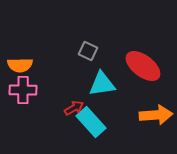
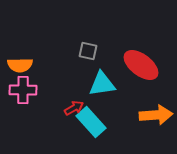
gray square: rotated 12 degrees counterclockwise
red ellipse: moved 2 px left, 1 px up
